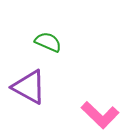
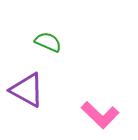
purple triangle: moved 2 px left, 3 px down
